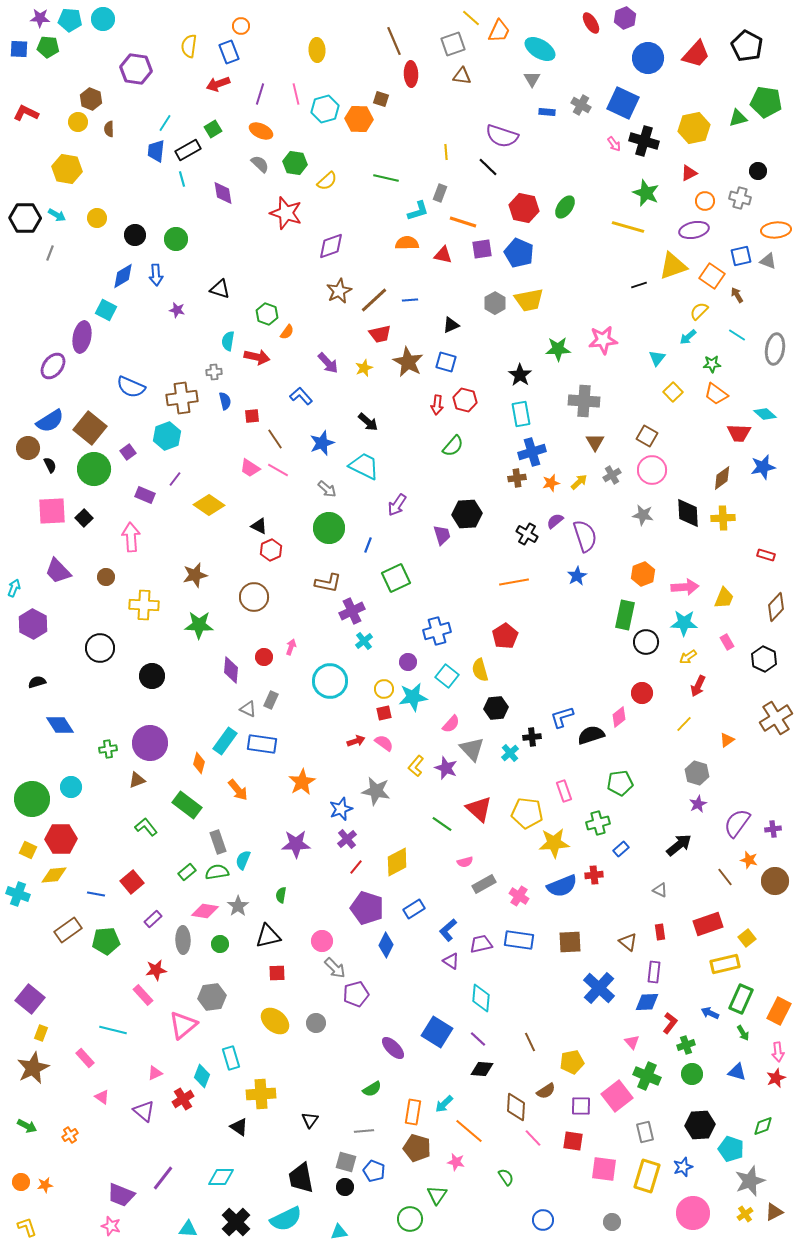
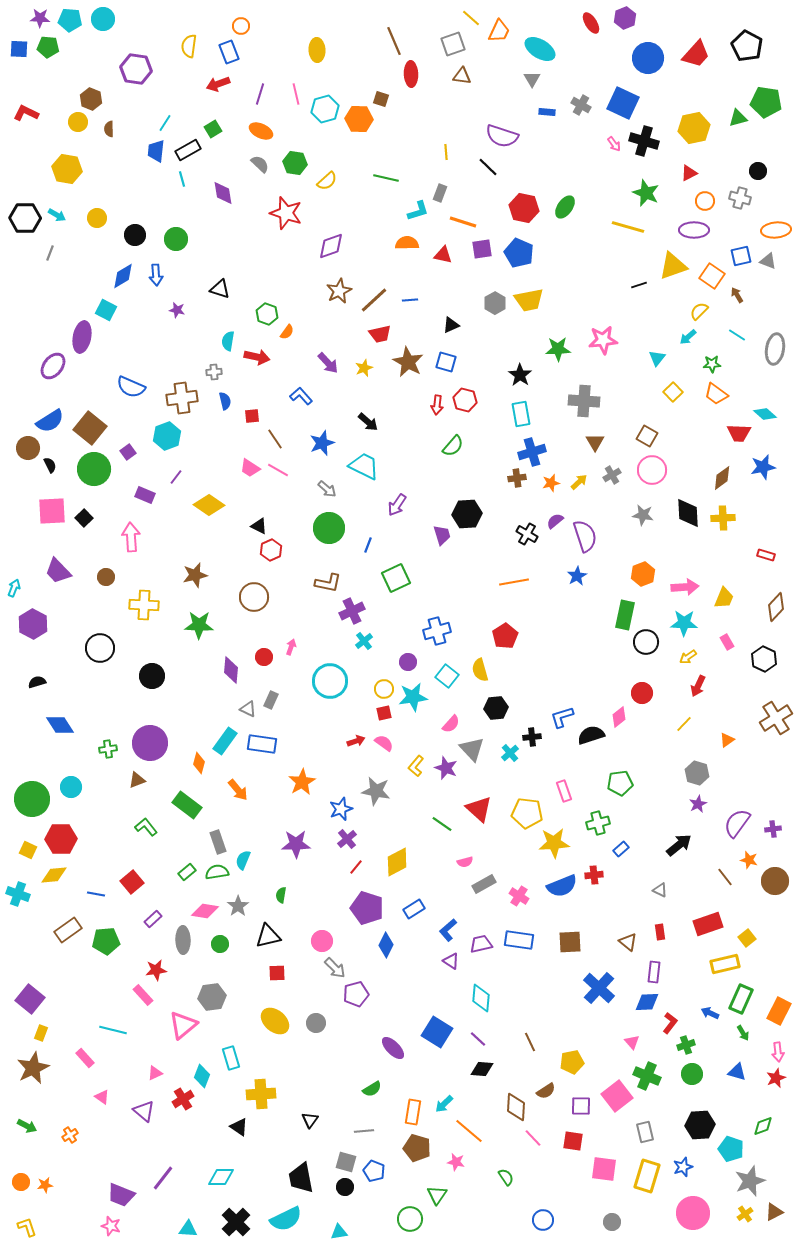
purple ellipse at (694, 230): rotated 12 degrees clockwise
purple line at (175, 479): moved 1 px right, 2 px up
